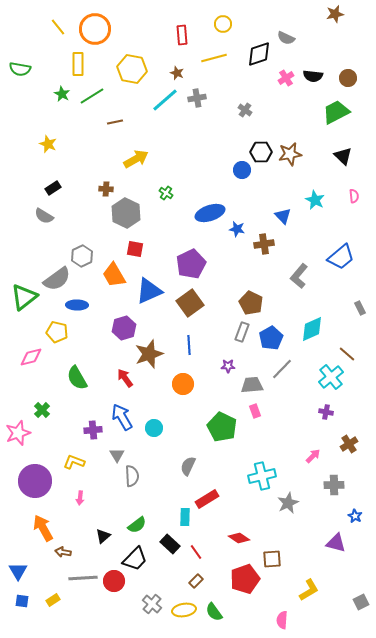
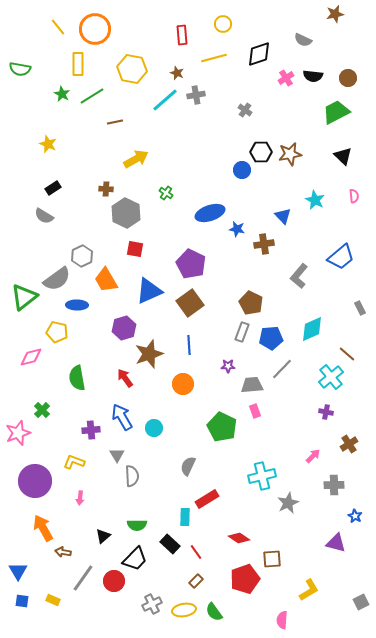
gray semicircle at (286, 38): moved 17 px right, 2 px down
gray cross at (197, 98): moved 1 px left, 3 px up
purple pentagon at (191, 264): rotated 20 degrees counterclockwise
orange trapezoid at (114, 275): moved 8 px left, 5 px down
blue pentagon at (271, 338): rotated 25 degrees clockwise
green semicircle at (77, 378): rotated 20 degrees clockwise
purple cross at (93, 430): moved 2 px left
green semicircle at (137, 525): rotated 36 degrees clockwise
gray line at (83, 578): rotated 52 degrees counterclockwise
yellow rectangle at (53, 600): rotated 56 degrees clockwise
gray cross at (152, 604): rotated 24 degrees clockwise
